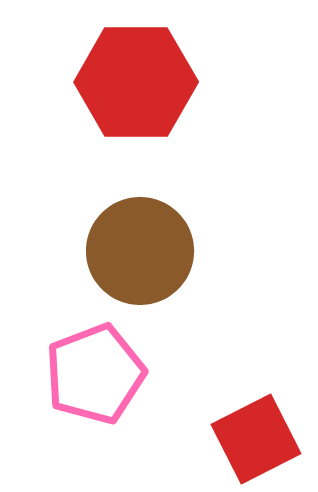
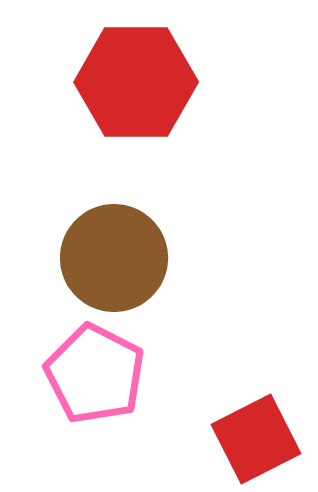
brown circle: moved 26 px left, 7 px down
pink pentagon: rotated 24 degrees counterclockwise
